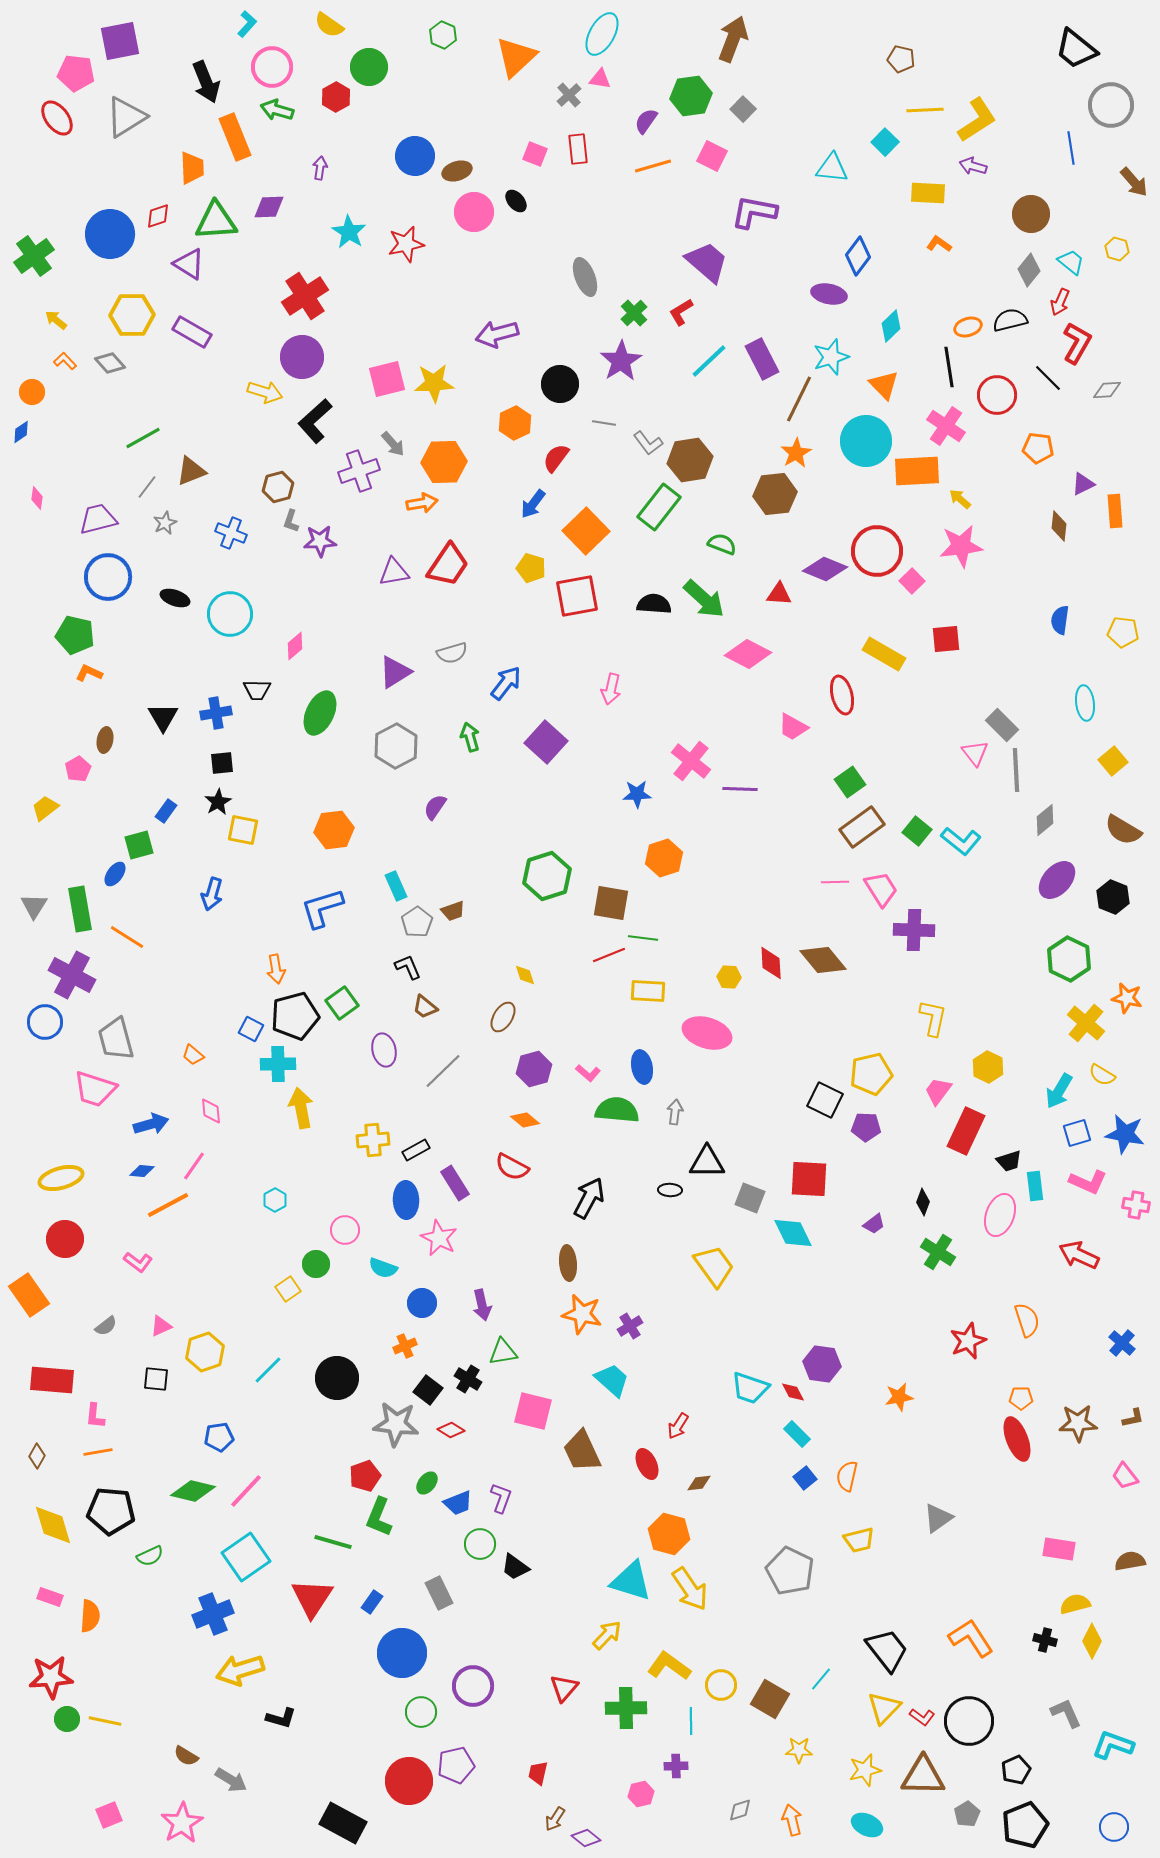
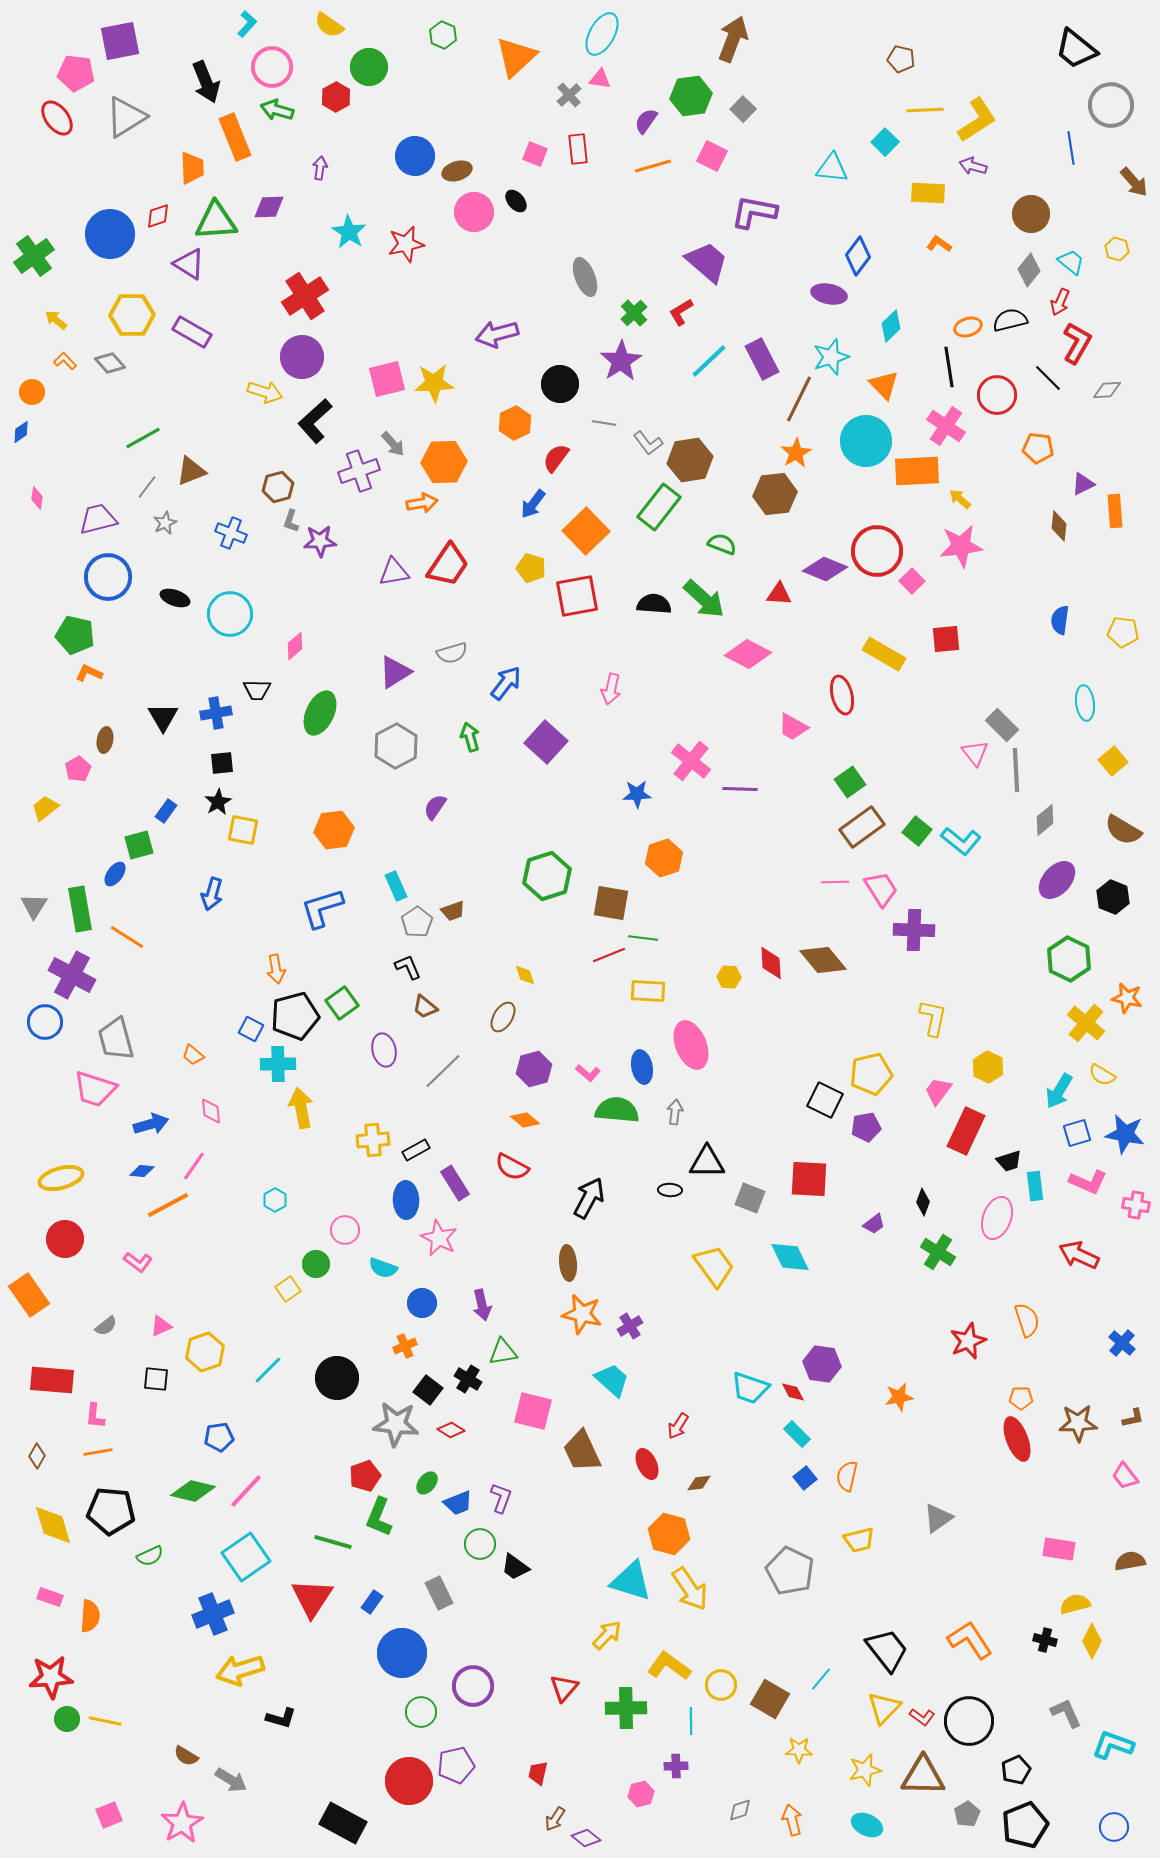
pink ellipse at (707, 1033): moved 16 px left, 12 px down; rotated 51 degrees clockwise
purple pentagon at (866, 1127): rotated 12 degrees counterclockwise
pink ellipse at (1000, 1215): moved 3 px left, 3 px down
cyan diamond at (793, 1233): moved 3 px left, 24 px down
orange L-shape at (971, 1638): moved 1 px left, 2 px down
